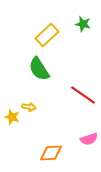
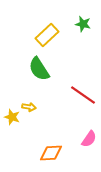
pink semicircle: rotated 36 degrees counterclockwise
